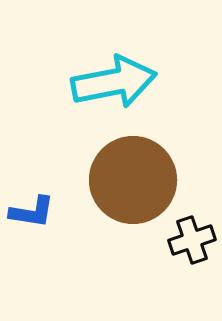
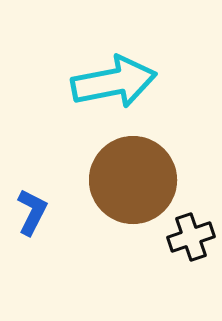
blue L-shape: rotated 72 degrees counterclockwise
black cross: moved 1 px left, 3 px up
